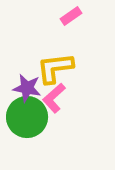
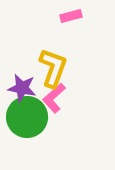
pink rectangle: rotated 20 degrees clockwise
yellow L-shape: moved 2 px left; rotated 117 degrees clockwise
purple star: moved 5 px left
